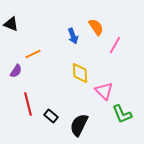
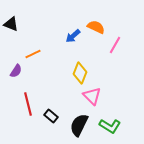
orange semicircle: rotated 30 degrees counterclockwise
blue arrow: rotated 70 degrees clockwise
yellow diamond: rotated 25 degrees clockwise
pink triangle: moved 12 px left, 5 px down
green L-shape: moved 12 px left, 12 px down; rotated 35 degrees counterclockwise
